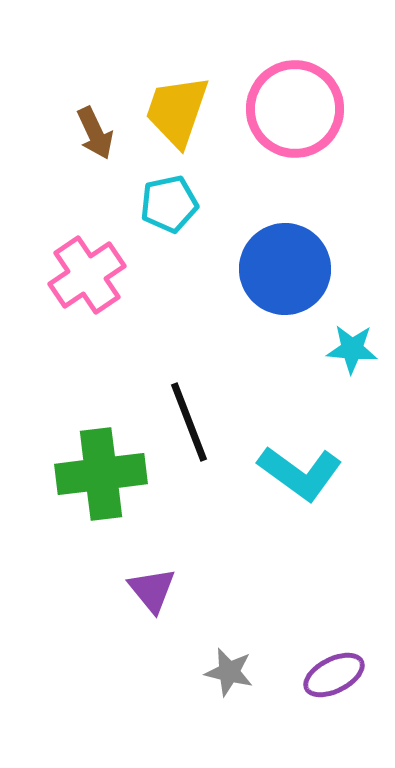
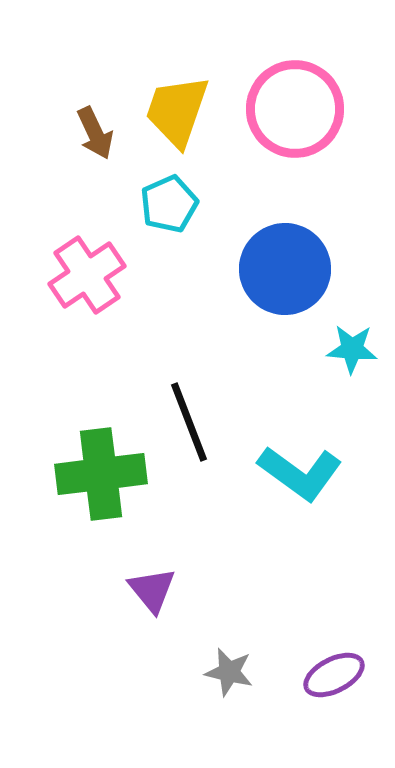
cyan pentagon: rotated 12 degrees counterclockwise
